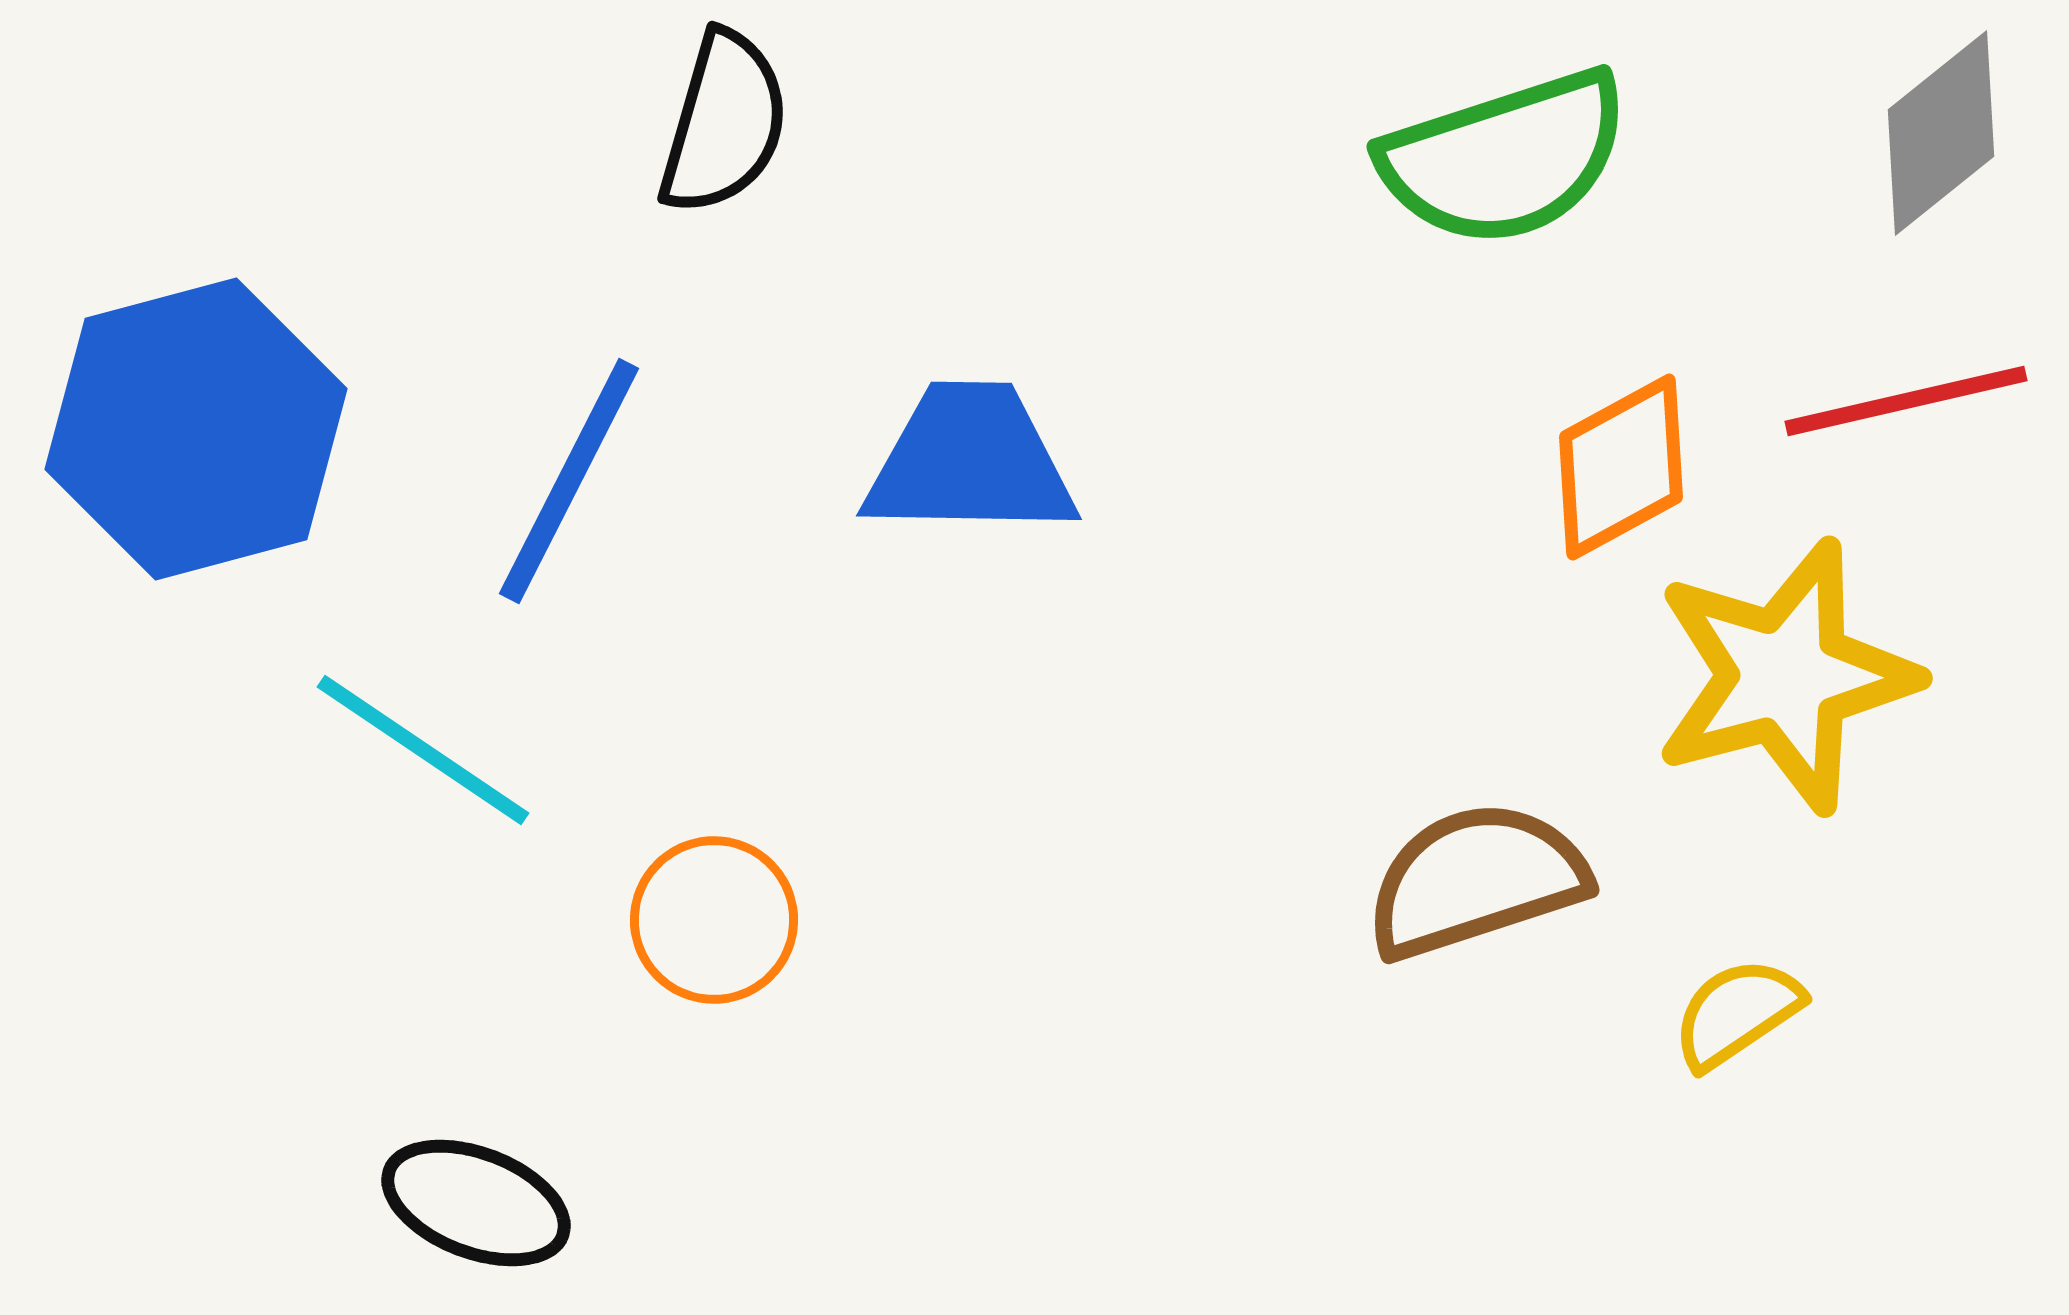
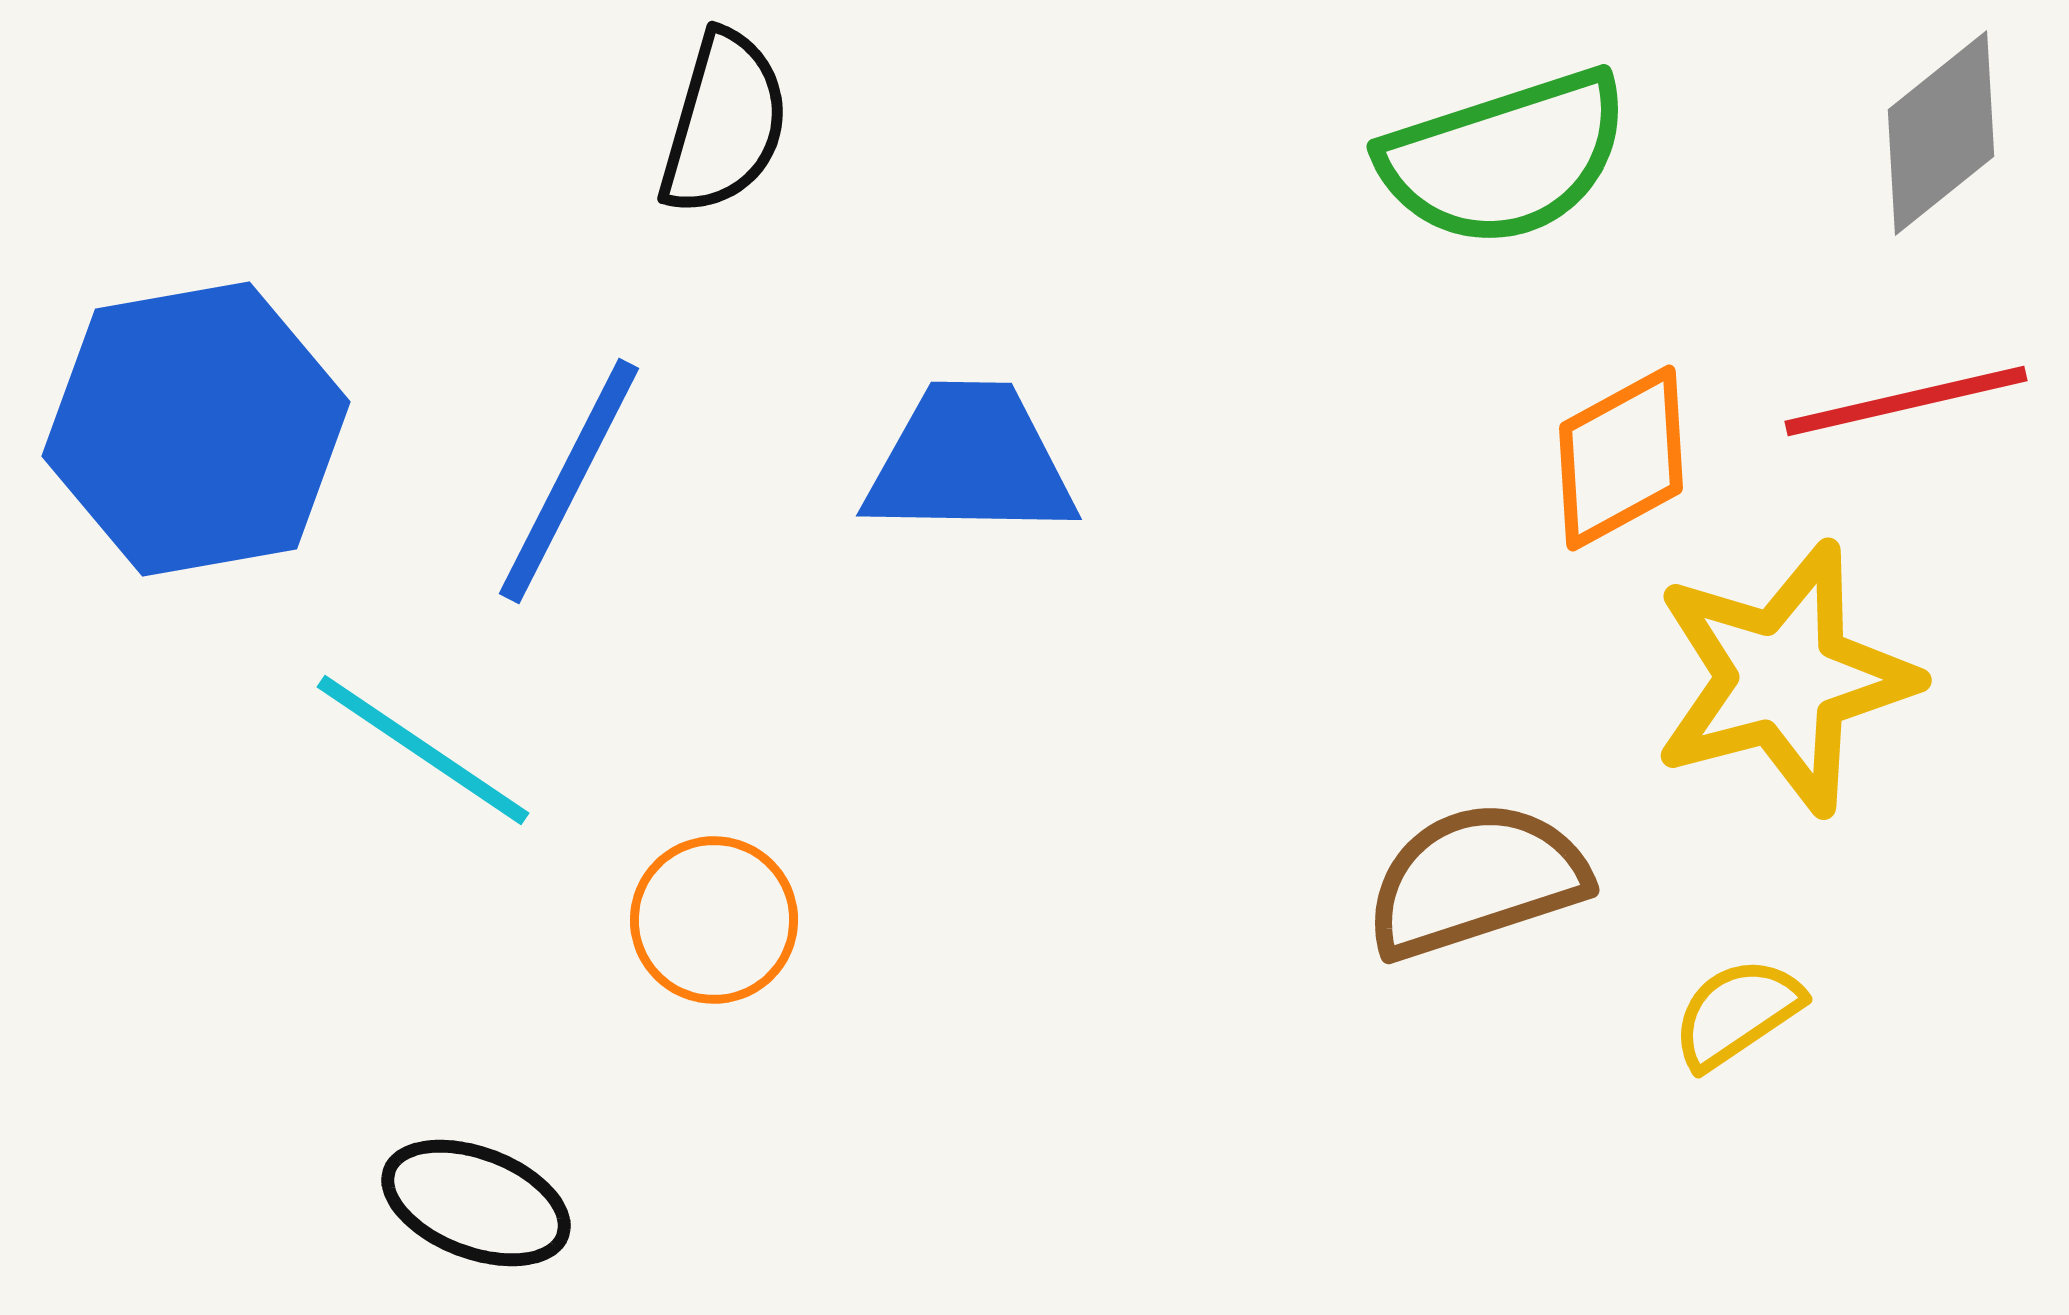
blue hexagon: rotated 5 degrees clockwise
orange diamond: moved 9 px up
yellow star: moved 1 px left, 2 px down
